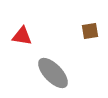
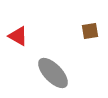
red triangle: moved 4 px left; rotated 20 degrees clockwise
